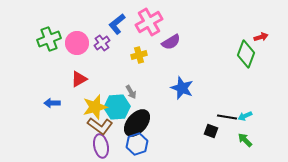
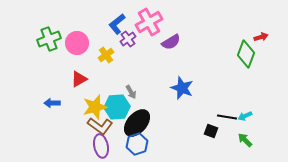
purple cross: moved 26 px right, 4 px up
yellow cross: moved 33 px left; rotated 21 degrees counterclockwise
